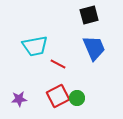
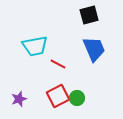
blue trapezoid: moved 1 px down
purple star: rotated 14 degrees counterclockwise
